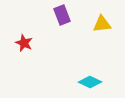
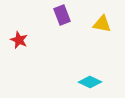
yellow triangle: rotated 18 degrees clockwise
red star: moved 5 px left, 3 px up
